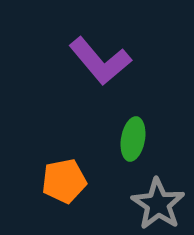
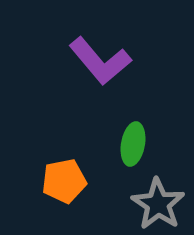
green ellipse: moved 5 px down
